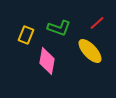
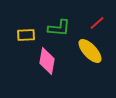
green L-shape: rotated 15 degrees counterclockwise
yellow rectangle: rotated 66 degrees clockwise
